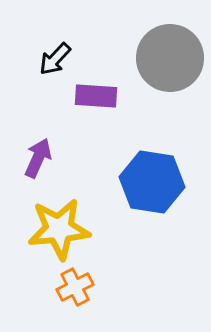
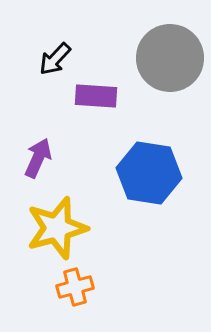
blue hexagon: moved 3 px left, 9 px up
yellow star: moved 2 px left, 1 px up; rotated 10 degrees counterclockwise
orange cross: rotated 12 degrees clockwise
